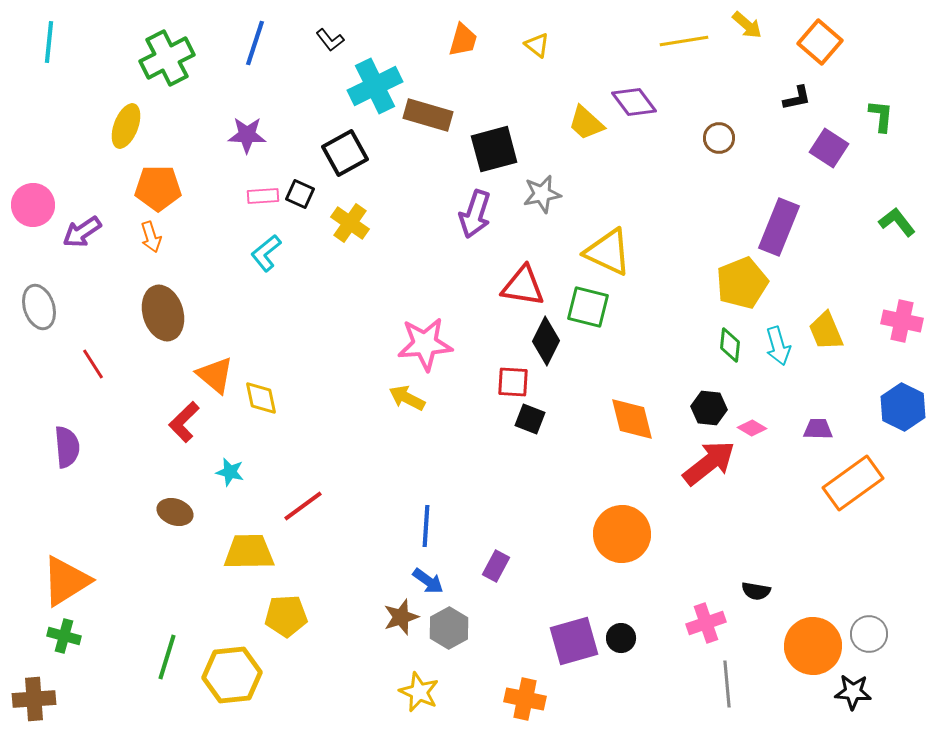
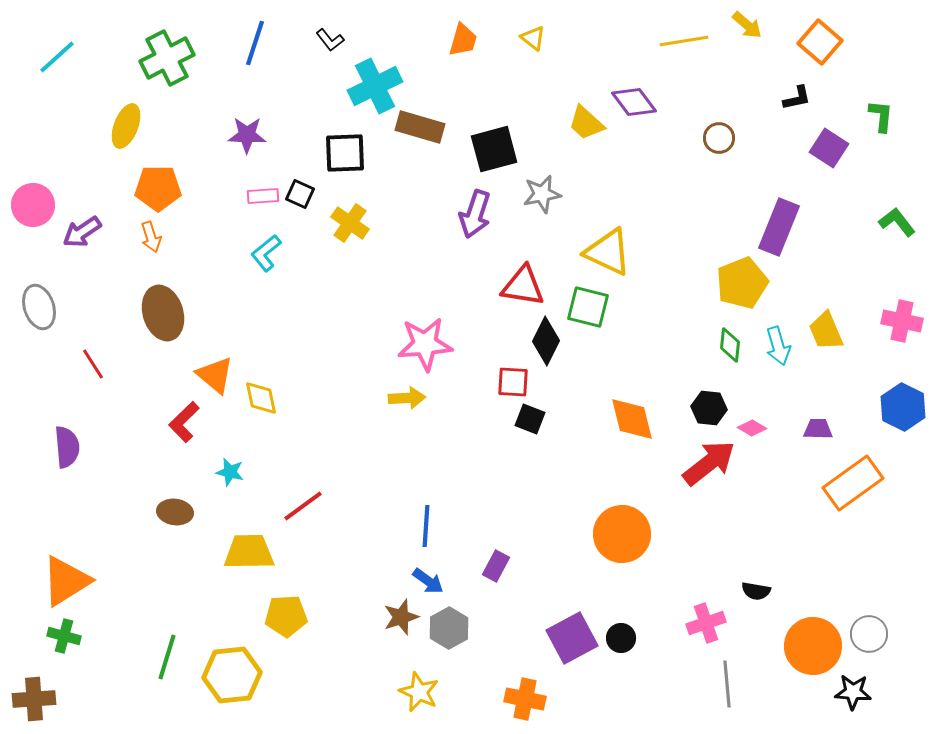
cyan line at (49, 42): moved 8 px right, 15 px down; rotated 42 degrees clockwise
yellow triangle at (537, 45): moved 4 px left, 7 px up
brown rectangle at (428, 115): moved 8 px left, 12 px down
black square at (345, 153): rotated 27 degrees clockwise
yellow arrow at (407, 398): rotated 150 degrees clockwise
brown ellipse at (175, 512): rotated 12 degrees counterclockwise
purple square at (574, 641): moved 2 px left, 3 px up; rotated 12 degrees counterclockwise
